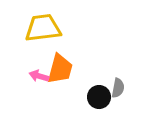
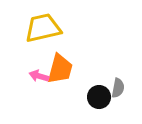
yellow trapezoid: rotated 6 degrees counterclockwise
